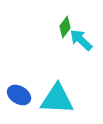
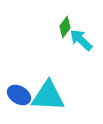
cyan triangle: moved 9 px left, 3 px up
